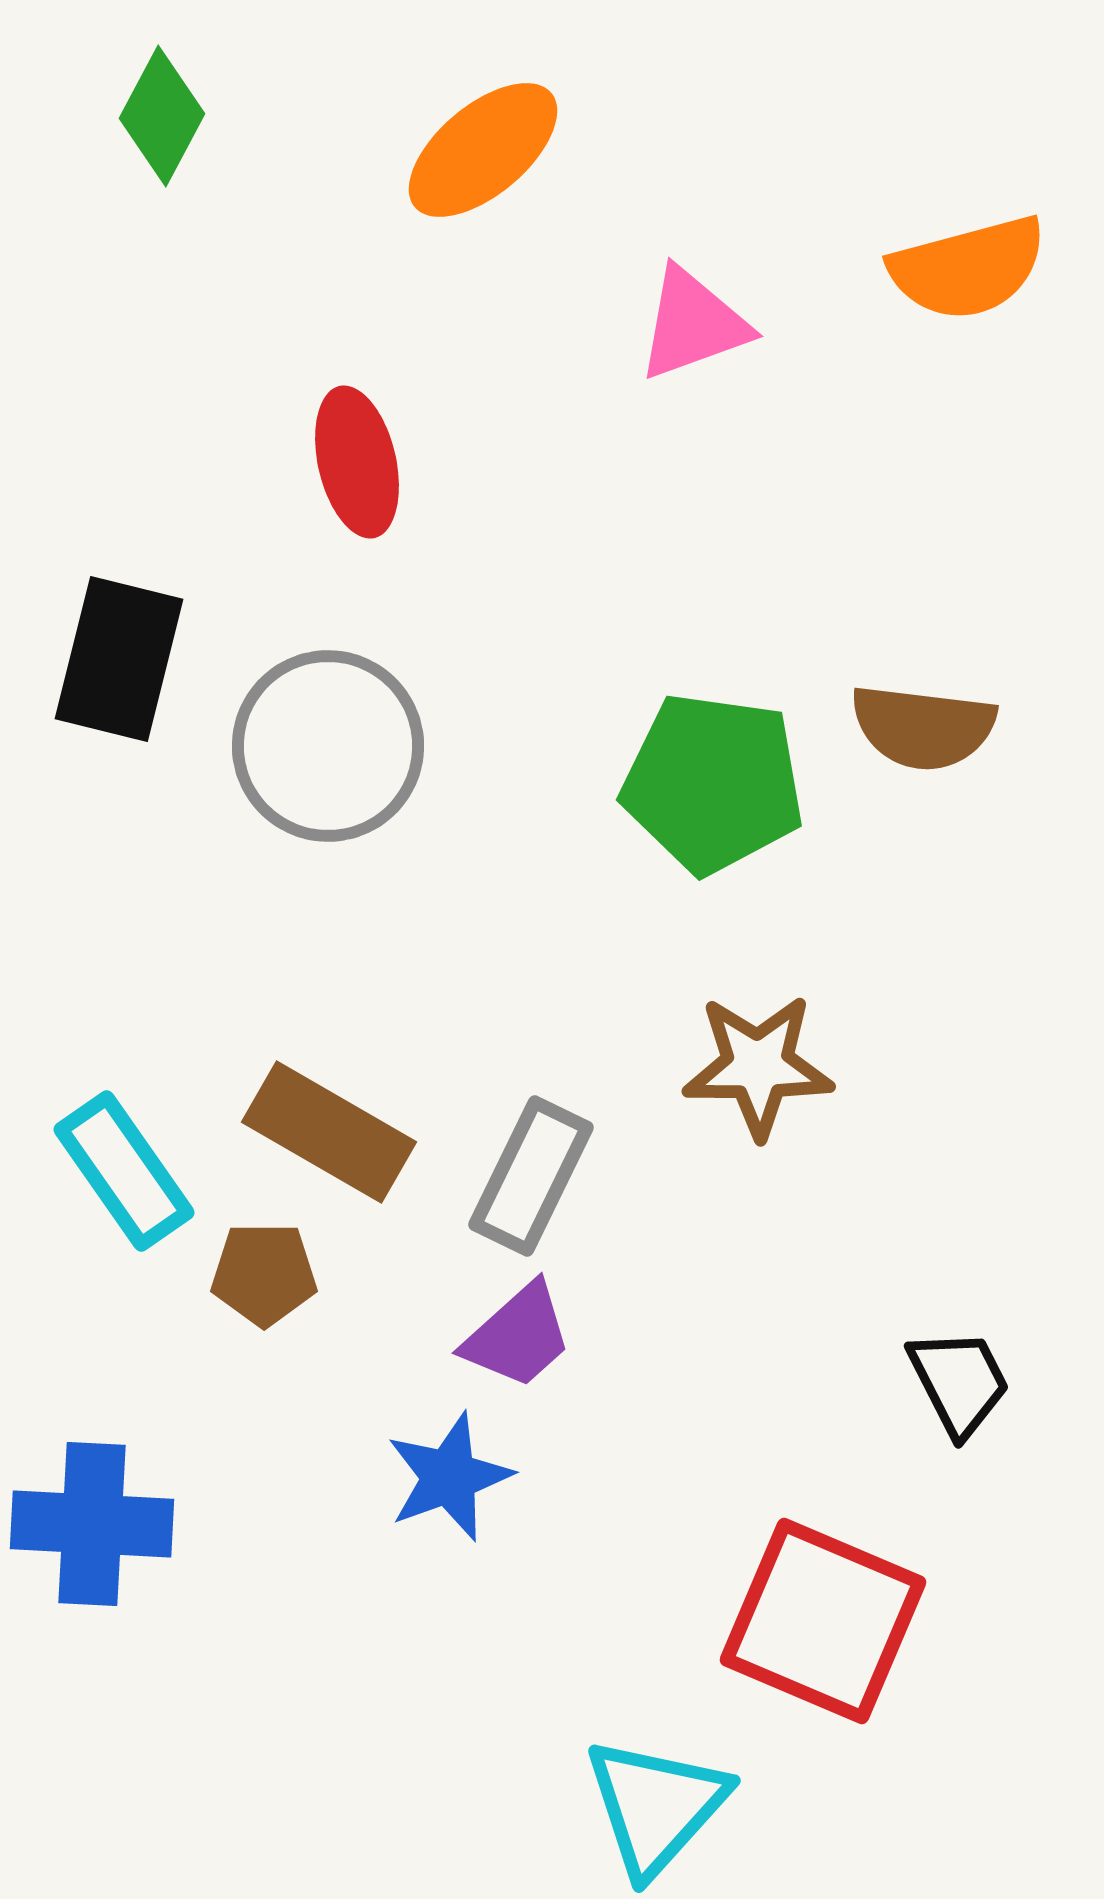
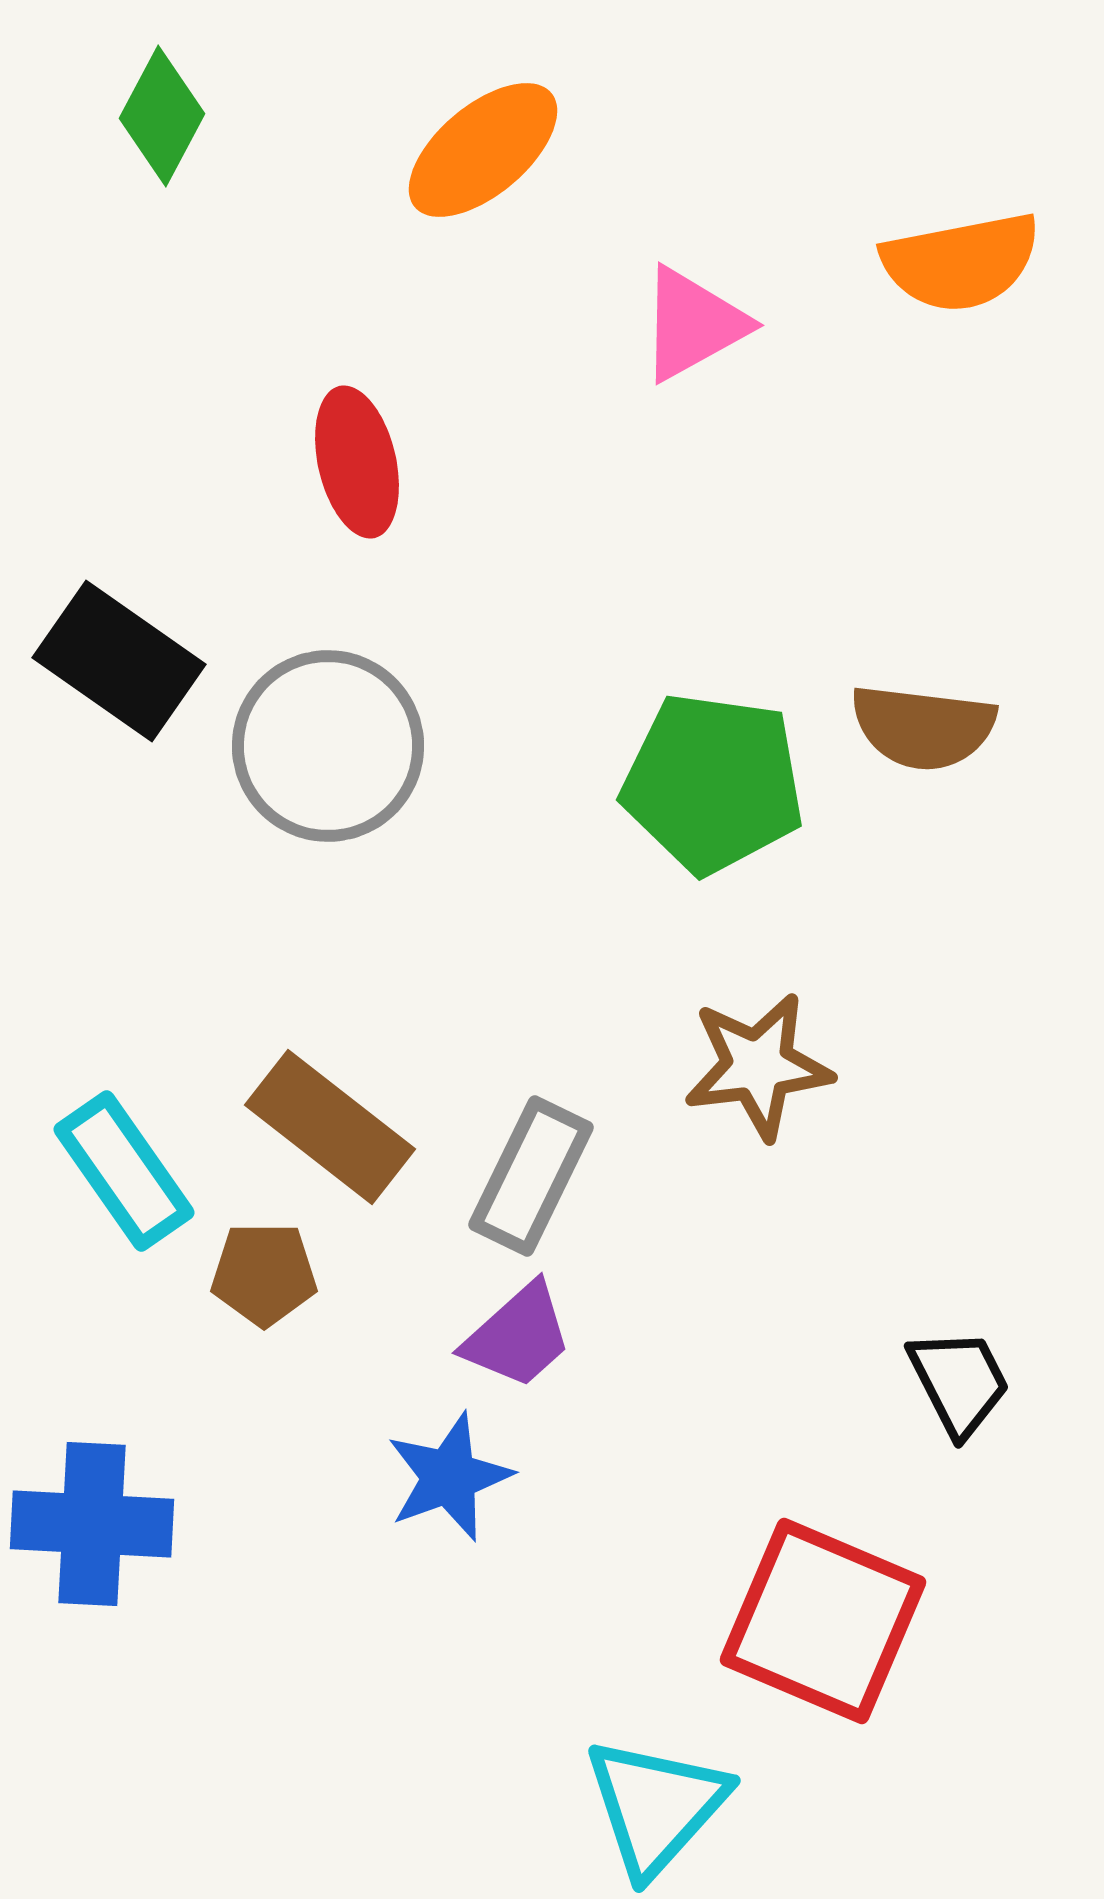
orange semicircle: moved 7 px left, 6 px up; rotated 4 degrees clockwise
pink triangle: rotated 9 degrees counterclockwise
black rectangle: moved 2 px down; rotated 69 degrees counterclockwise
brown star: rotated 7 degrees counterclockwise
brown rectangle: moved 1 px right, 5 px up; rotated 8 degrees clockwise
